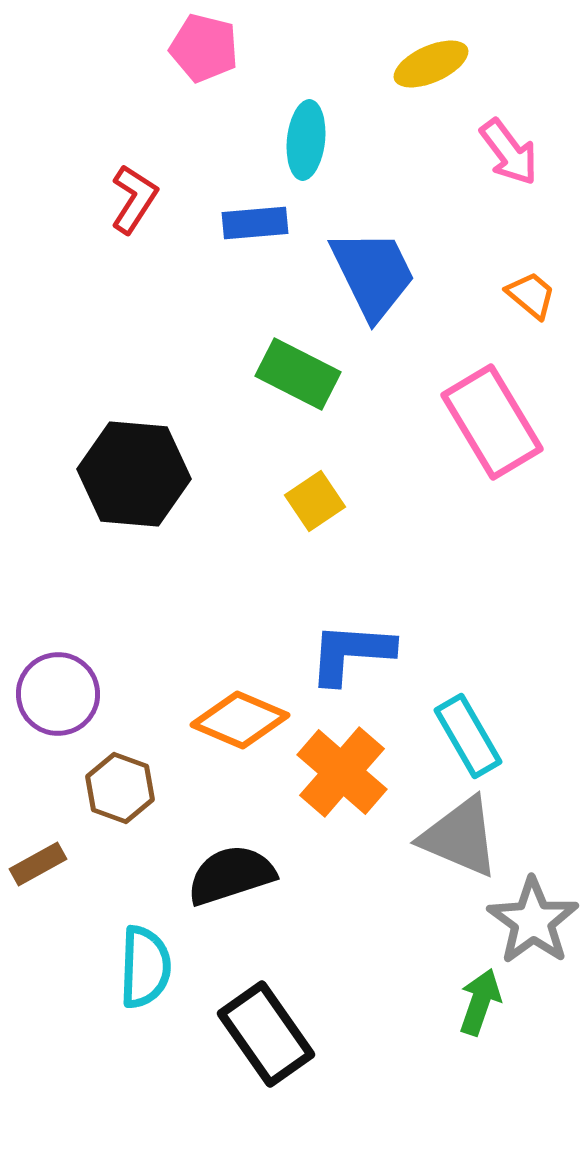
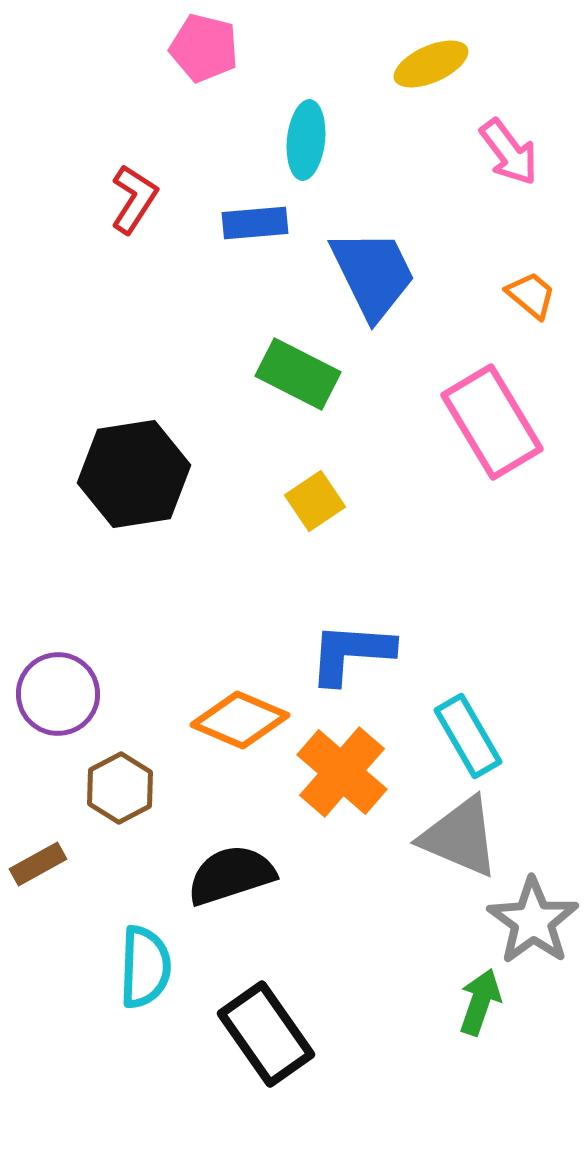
black hexagon: rotated 14 degrees counterclockwise
brown hexagon: rotated 12 degrees clockwise
